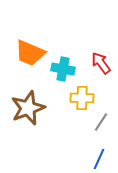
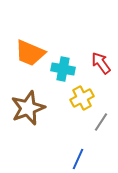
yellow cross: rotated 30 degrees counterclockwise
blue line: moved 21 px left
